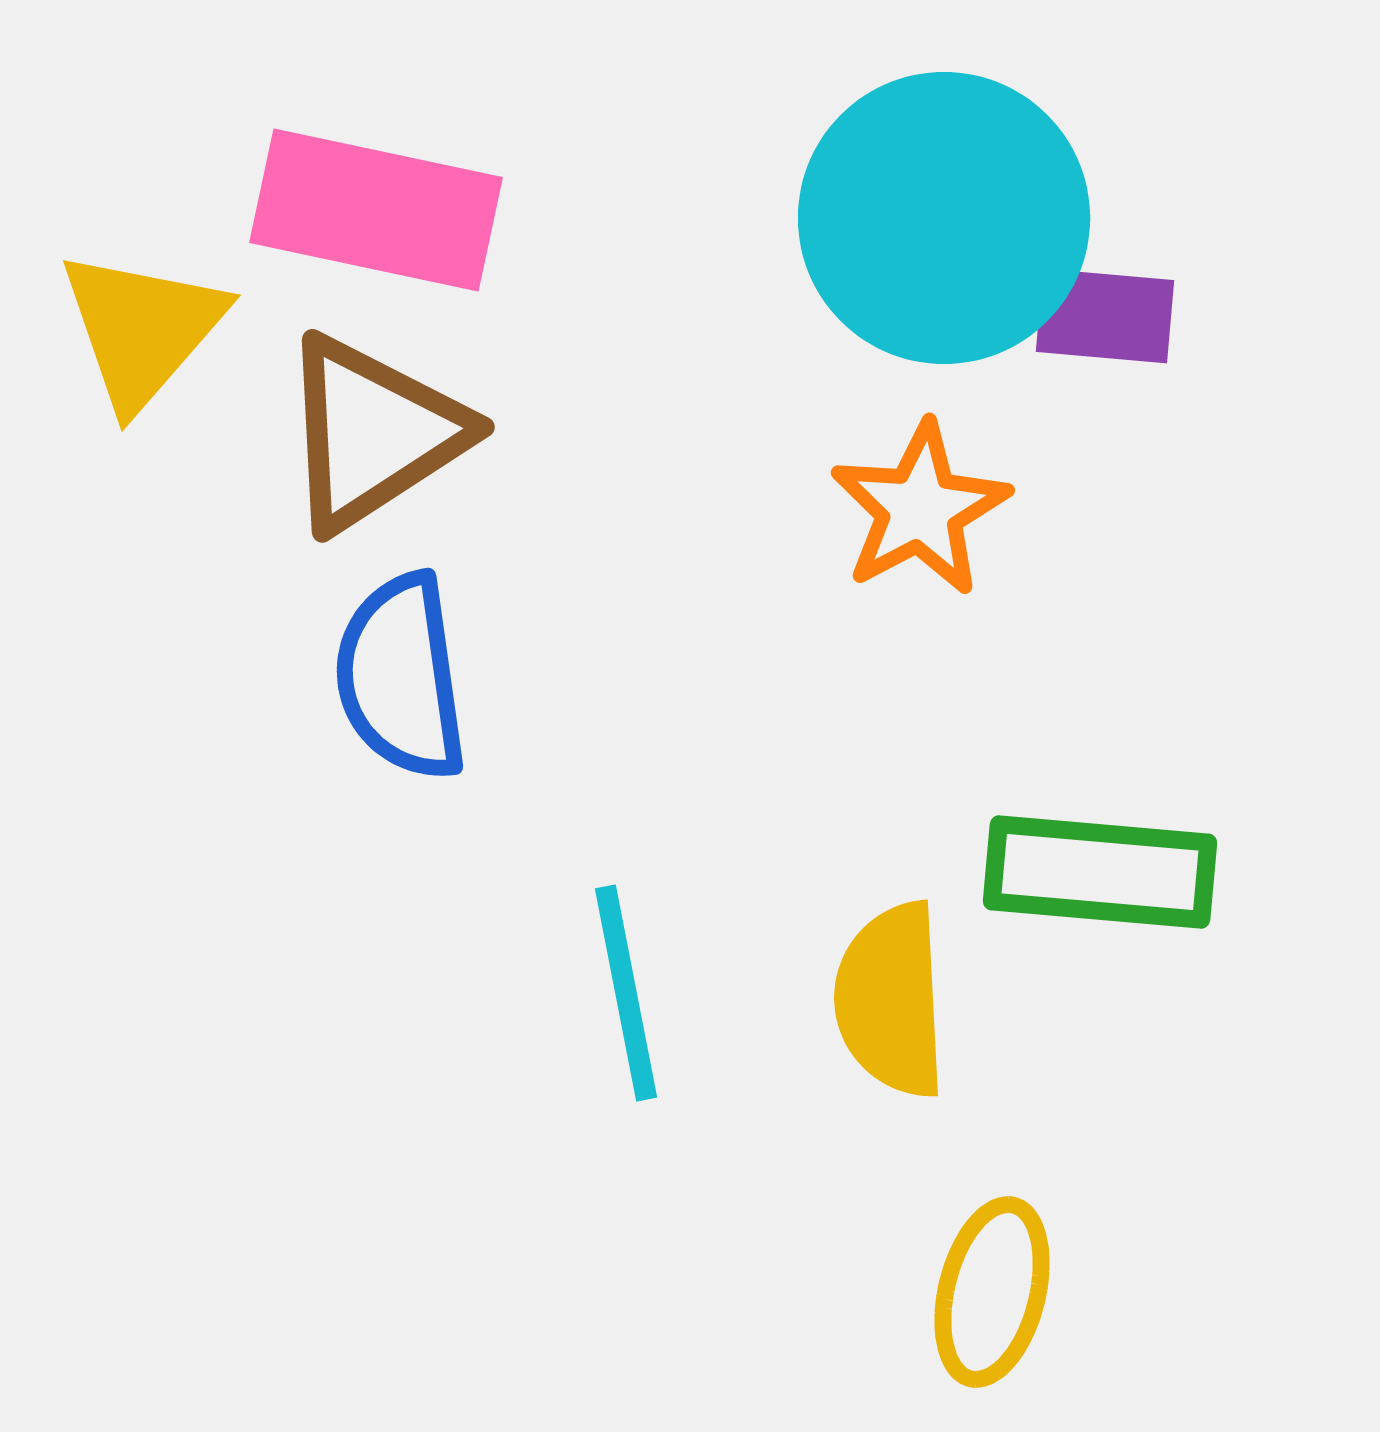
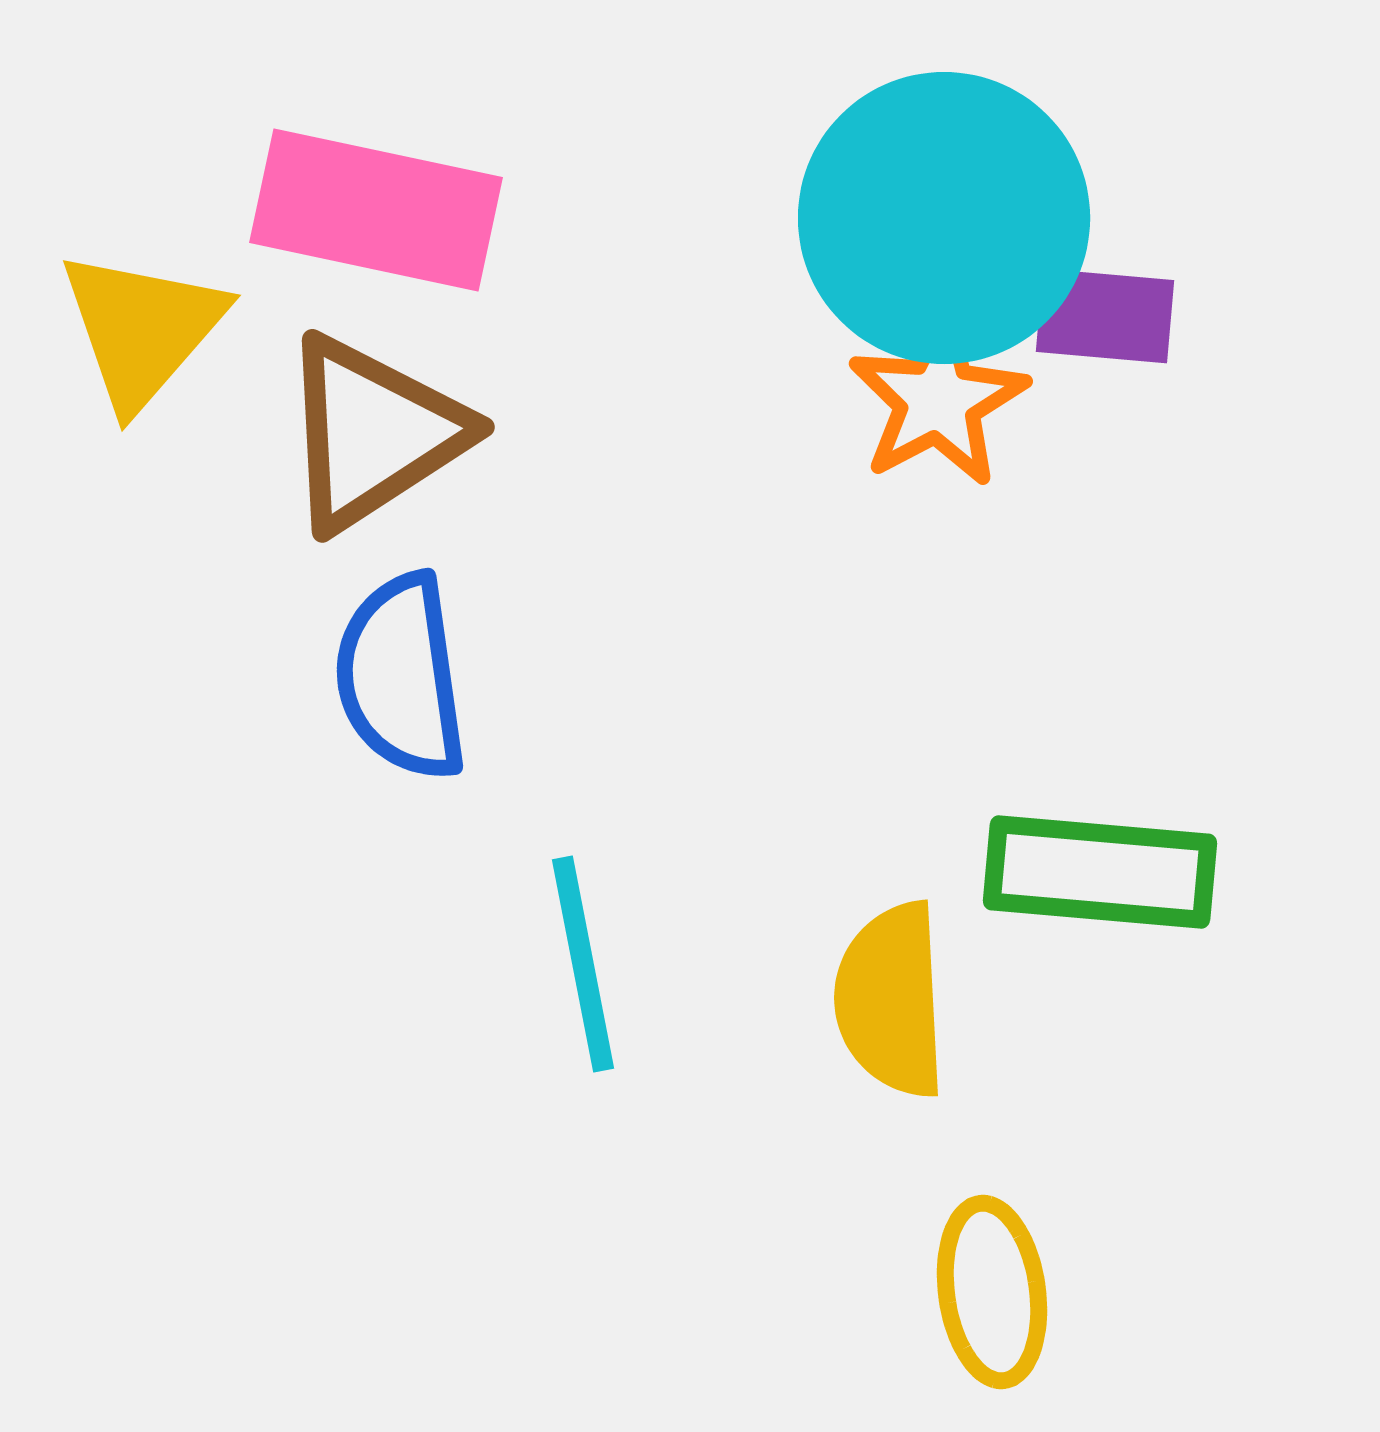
orange star: moved 18 px right, 109 px up
cyan line: moved 43 px left, 29 px up
yellow ellipse: rotated 22 degrees counterclockwise
